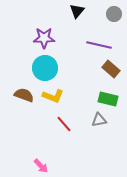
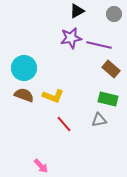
black triangle: rotated 21 degrees clockwise
purple star: moved 27 px right; rotated 10 degrees counterclockwise
cyan circle: moved 21 px left
